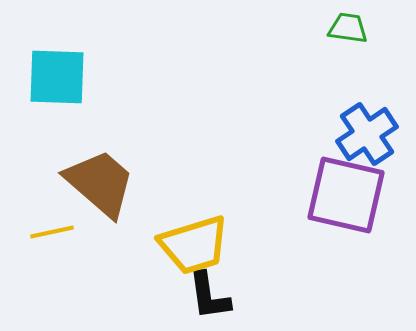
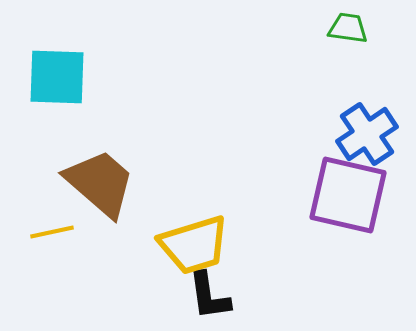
purple square: moved 2 px right
